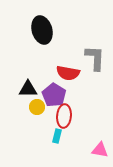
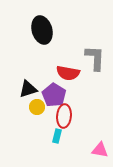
black triangle: rotated 18 degrees counterclockwise
